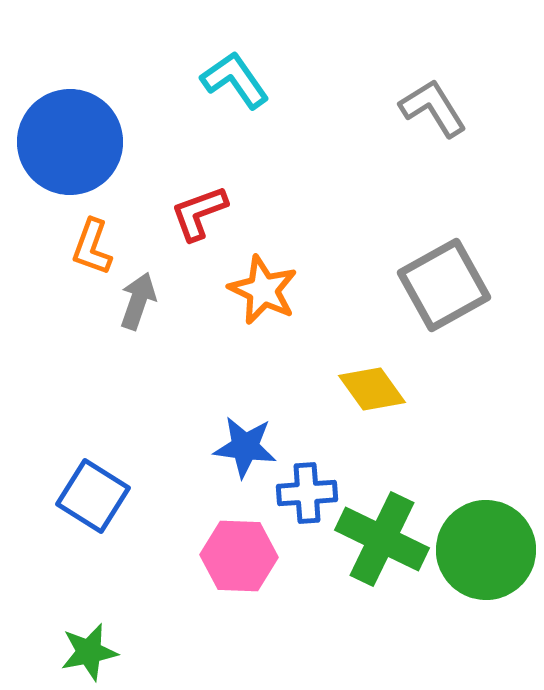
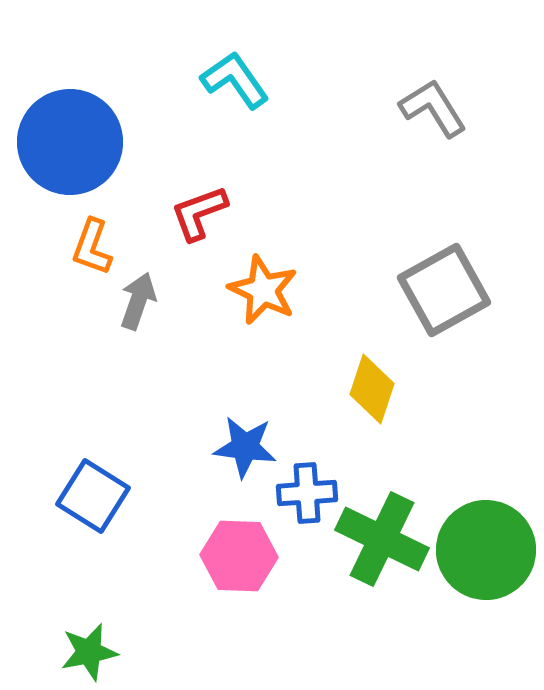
gray square: moved 5 px down
yellow diamond: rotated 54 degrees clockwise
